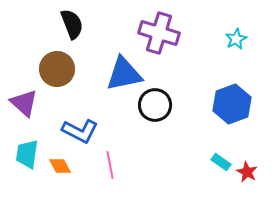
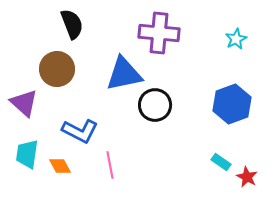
purple cross: rotated 12 degrees counterclockwise
red star: moved 5 px down
